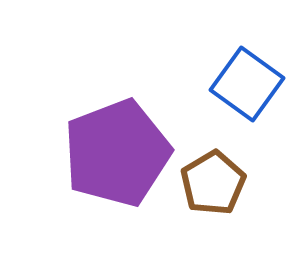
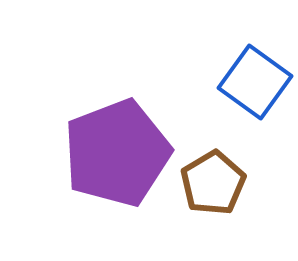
blue square: moved 8 px right, 2 px up
